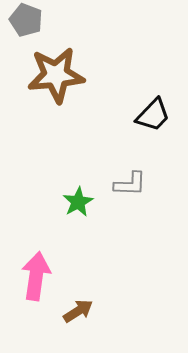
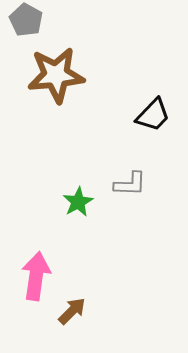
gray pentagon: rotated 8 degrees clockwise
brown arrow: moved 6 px left; rotated 12 degrees counterclockwise
